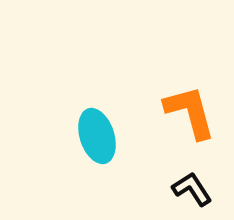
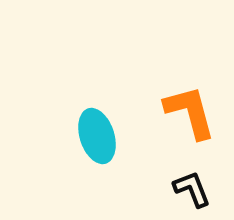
black L-shape: rotated 12 degrees clockwise
